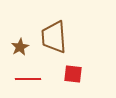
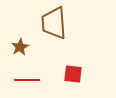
brown trapezoid: moved 14 px up
red line: moved 1 px left, 1 px down
